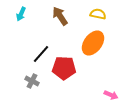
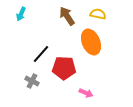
brown arrow: moved 7 px right
orange ellipse: moved 2 px left, 1 px up; rotated 60 degrees counterclockwise
pink arrow: moved 25 px left, 2 px up
